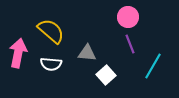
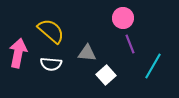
pink circle: moved 5 px left, 1 px down
